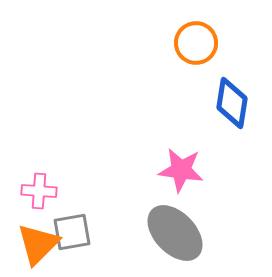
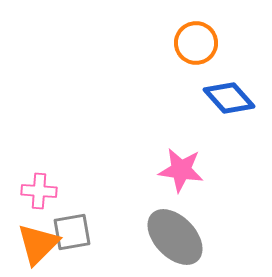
blue diamond: moved 3 px left, 5 px up; rotated 51 degrees counterclockwise
gray ellipse: moved 4 px down
